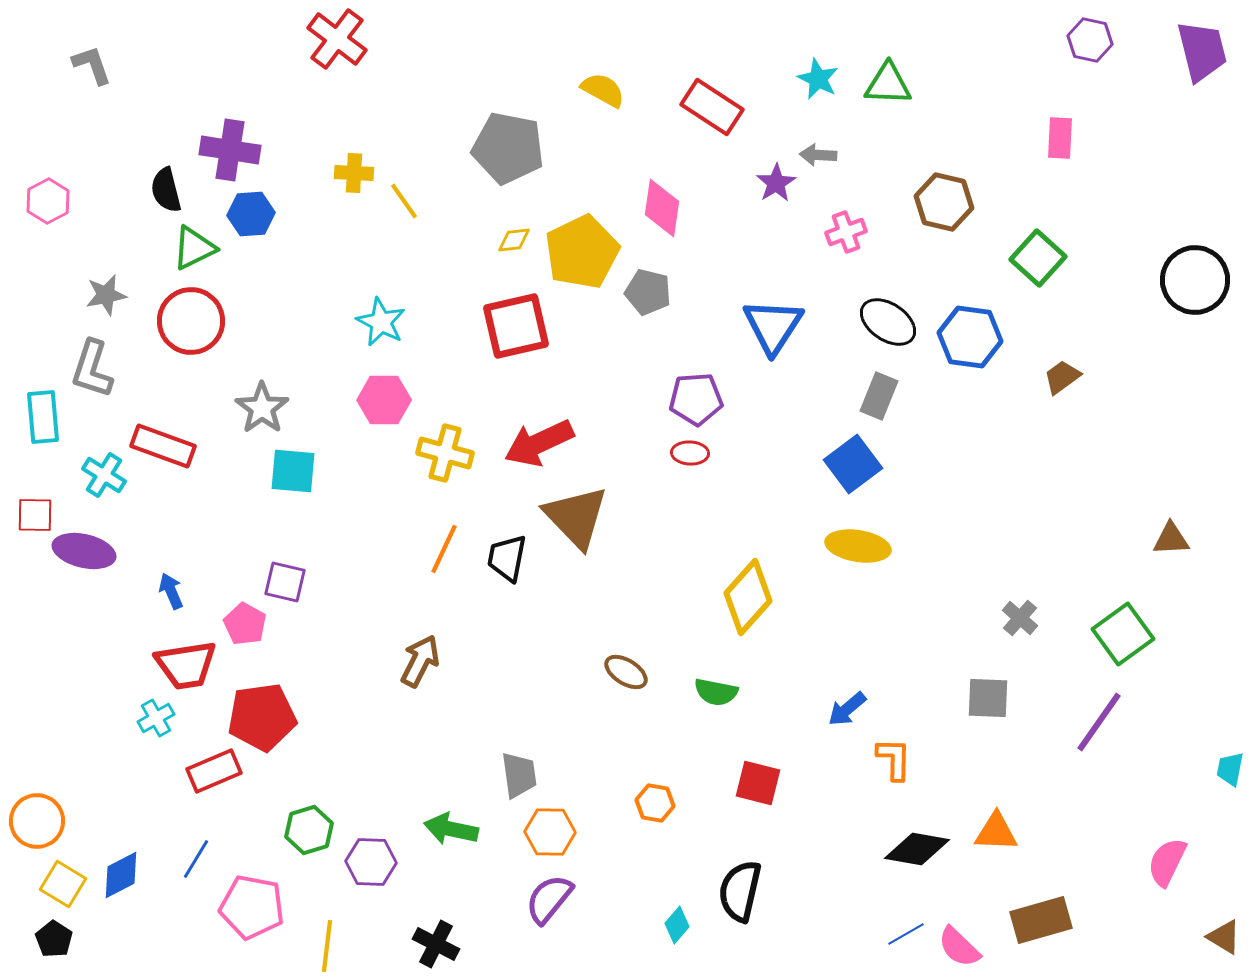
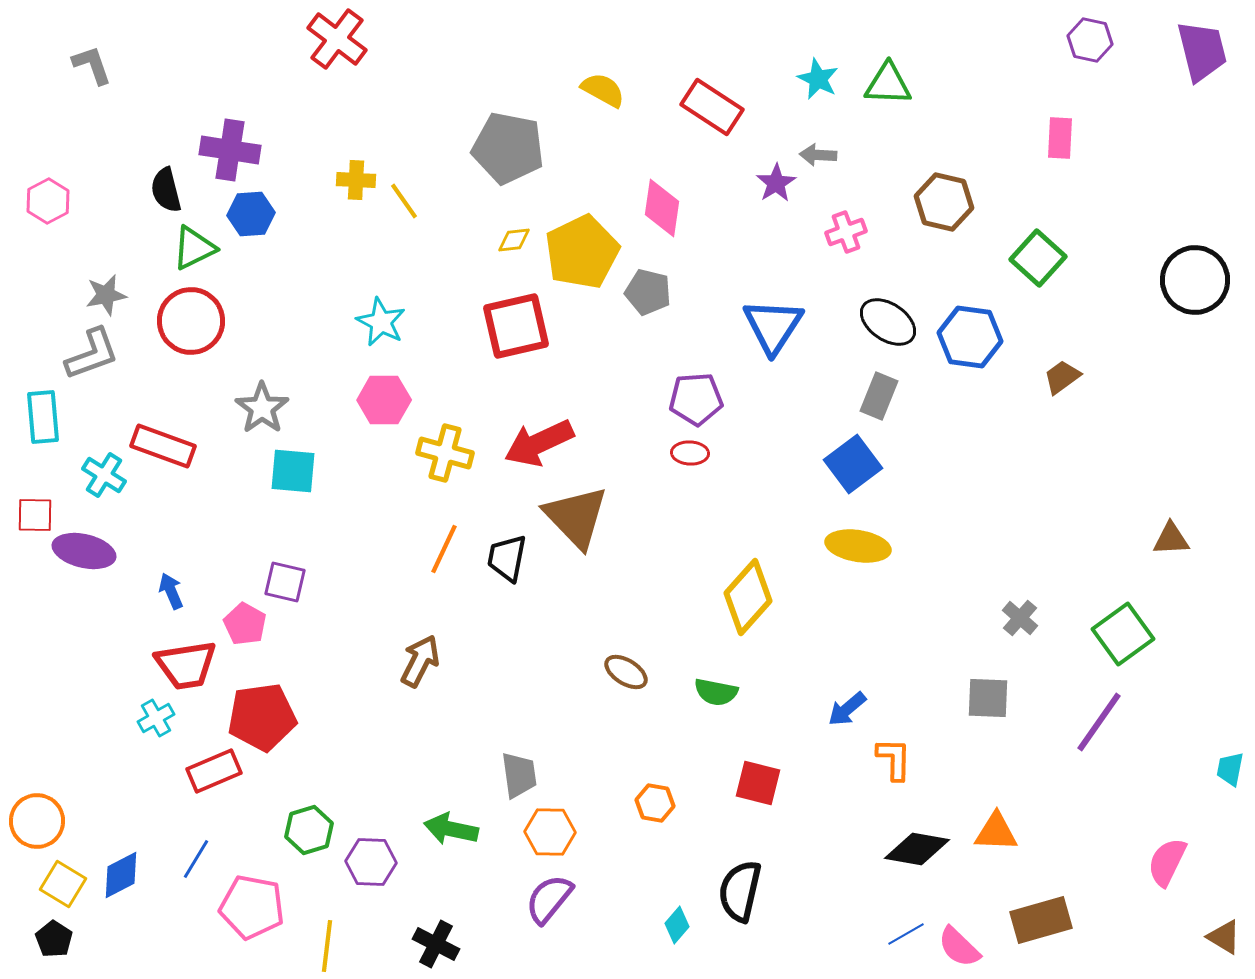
yellow cross at (354, 173): moved 2 px right, 7 px down
gray L-shape at (92, 369): moved 15 px up; rotated 128 degrees counterclockwise
